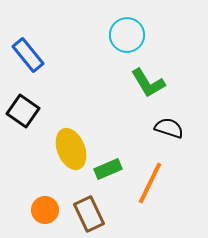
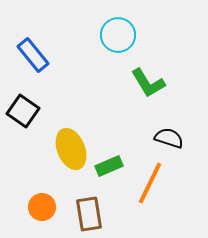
cyan circle: moved 9 px left
blue rectangle: moved 5 px right
black semicircle: moved 10 px down
green rectangle: moved 1 px right, 3 px up
orange circle: moved 3 px left, 3 px up
brown rectangle: rotated 16 degrees clockwise
